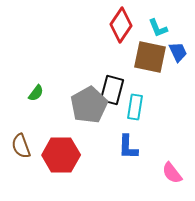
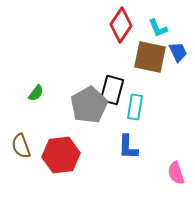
red hexagon: rotated 6 degrees counterclockwise
pink semicircle: moved 4 px right; rotated 20 degrees clockwise
